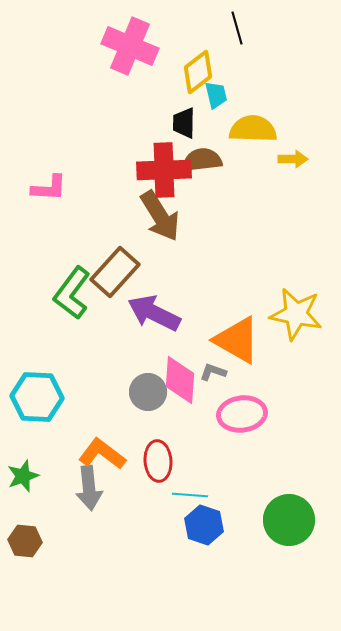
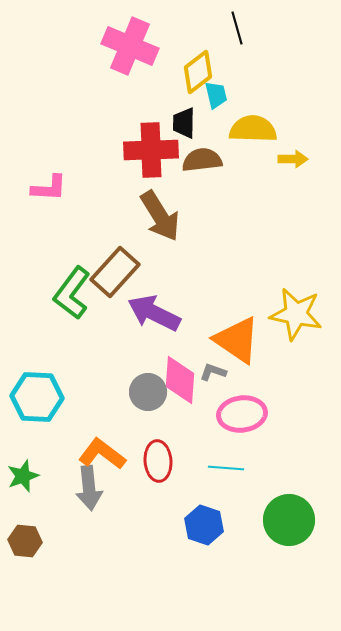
red cross: moved 13 px left, 20 px up
orange triangle: rotated 4 degrees clockwise
cyan line: moved 36 px right, 27 px up
